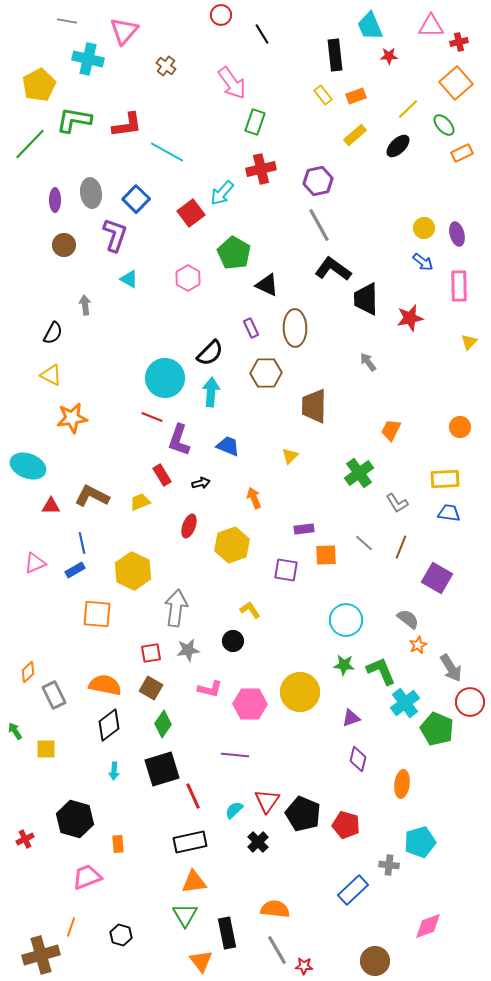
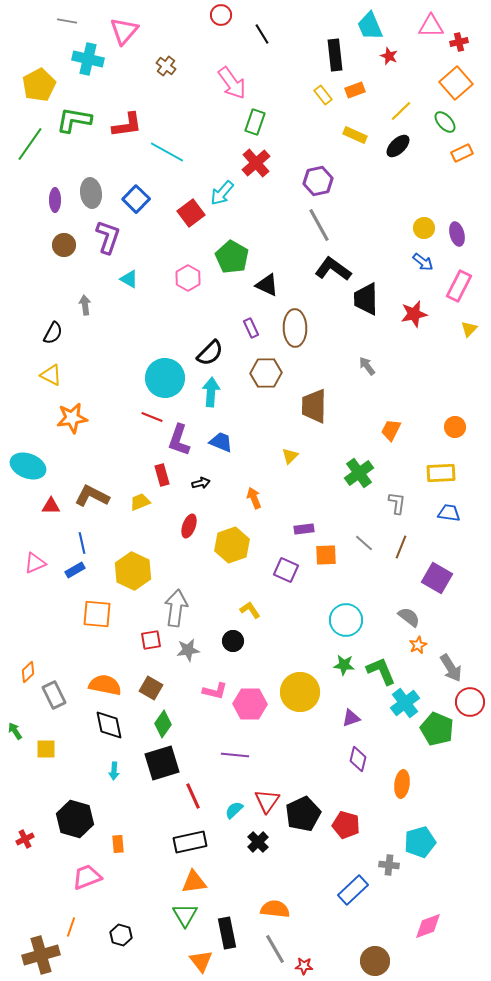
red star at (389, 56): rotated 24 degrees clockwise
orange rectangle at (356, 96): moved 1 px left, 6 px up
yellow line at (408, 109): moved 7 px left, 2 px down
green ellipse at (444, 125): moved 1 px right, 3 px up
yellow rectangle at (355, 135): rotated 65 degrees clockwise
green line at (30, 144): rotated 9 degrees counterclockwise
red cross at (261, 169): moved 5 px left, 6 px up; rotated 28 degrees counterclockwise
purple L-shape at (115, 235): moved 7 px left, 2 px down
green pentagon at (234, 253): moved 2 px left, 4 px down
pink rectangle at (459, 286): rotated 28 degrees clockwise
red star at (410, 318): moved 4 px right, 4 px up
yellow triangle at (469, 342): moved 13 px up
gray arrow at (368, 362): moved 1 px left, 4 px down
orange circle at (460, 427): moved 5 px left
blue trapezoid at (228, 446): moved 7 px left, 4 px up
red rectangle at (162, 475): rotated 15 degrees clockwise
yellow rectangle at (445, 479): moved 4 px left, 6 px up
gray L-shape at (397, 503): rotated 140 degrees counterclockwise
purple square at (286, 570): rotated 15 degrees clockwise
gray semicircle at (408, 619): moved 1 px right, 2 px up
red square at (151, 653): moved 13 px up
pink L-shape at (210, 689): moved 5 px right, 2 px down
black diamond at (109, 725): rotated 64 degrees counterclockwise
black square at (162, 769): moved 6 px up
black pentagon at (303, 814): rotated 24 degrees clockwise
gray line at (277, 950): moved 2 px left, 1 px up
